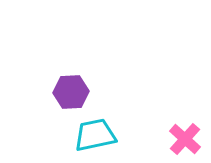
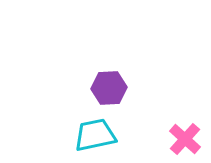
purple hexagon: moved 38 px right, 4 px up
